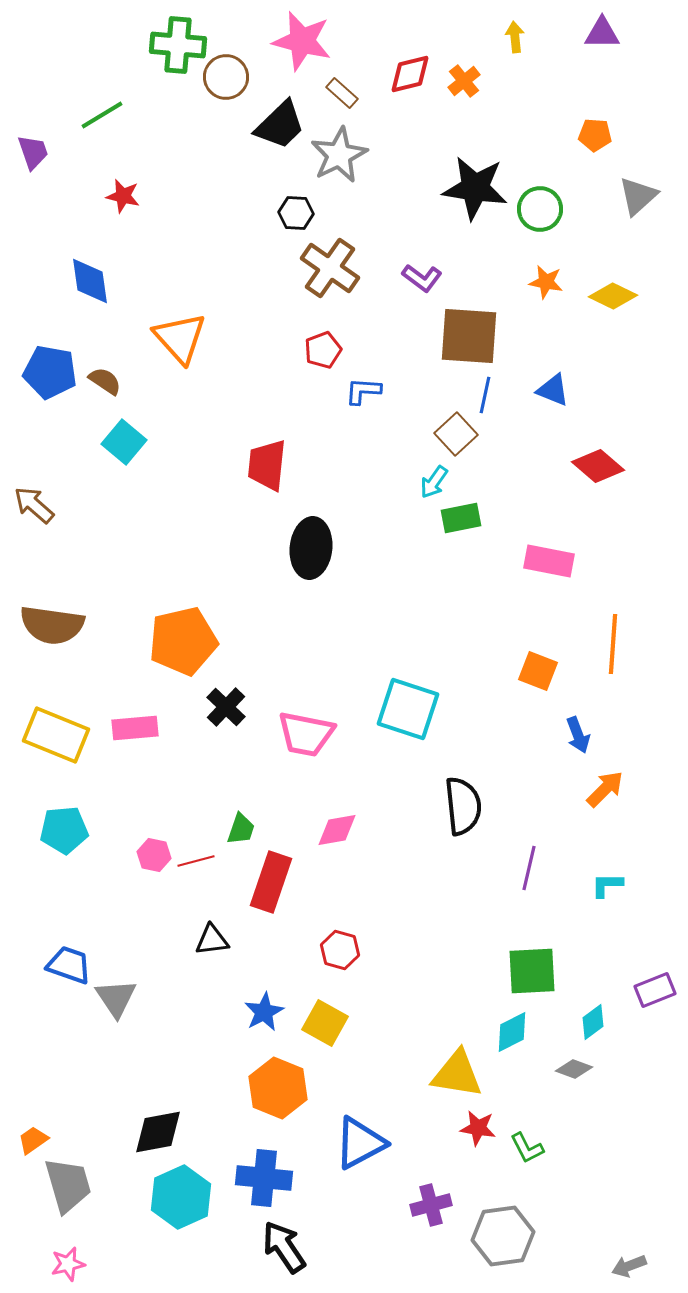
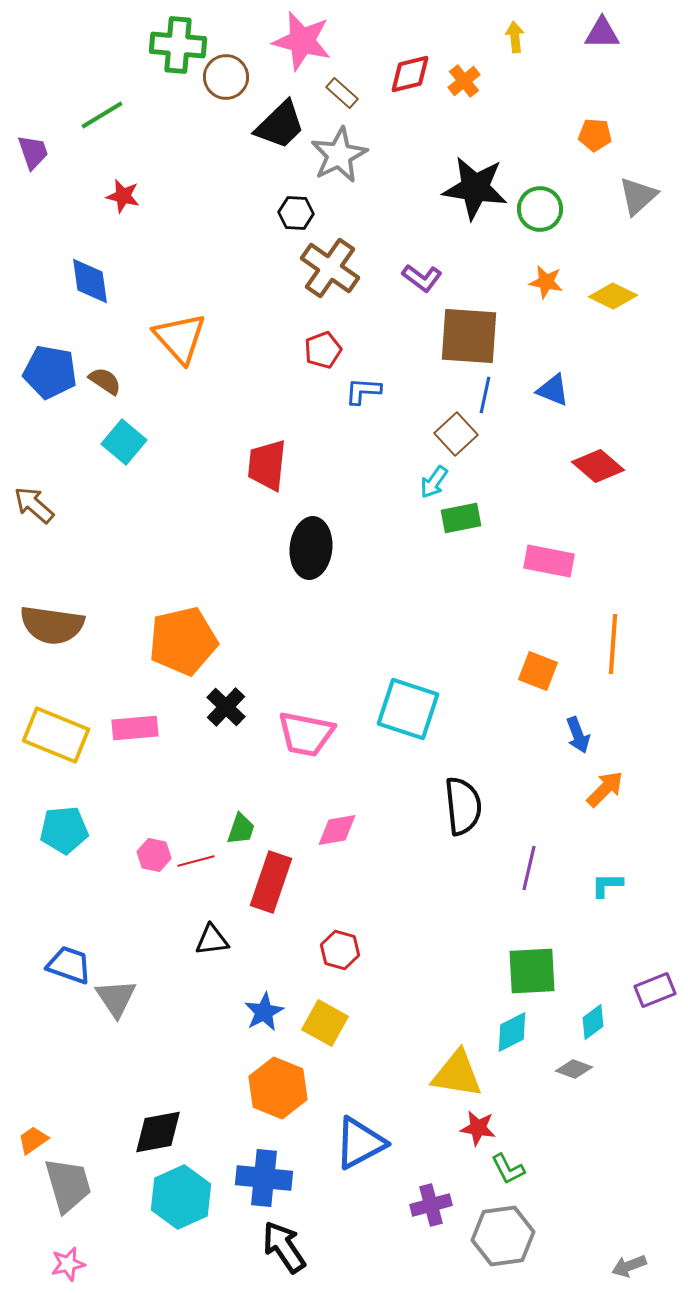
green L-shape at (527, 1148): moved 19 px left, 21 px down
